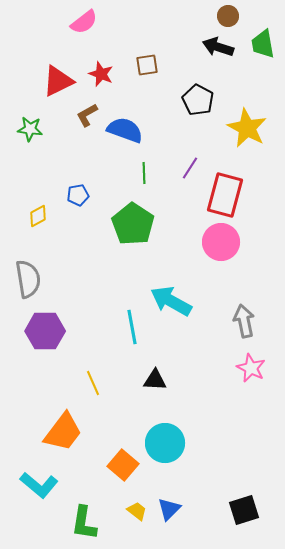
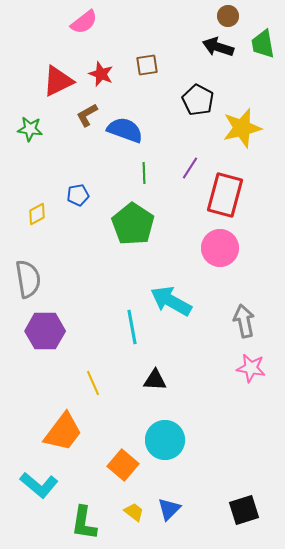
yellow star: moved 5 px left; rotated 30 degrees clockwise
yellow diamond: moved 1 px left, 2 px up
pink circle: moved 1 px left, 6 px down
pink star: rotated 16 degrees counterclockwise
cyan circle: moved 3 px up
yellow trapezoid: moved 3 px left, 1 px down
